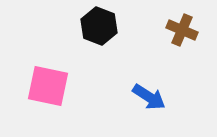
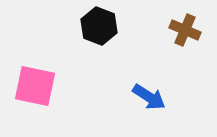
brown cross: moved 3 px right
pink square: moved 13 px left
